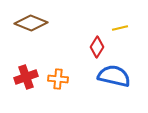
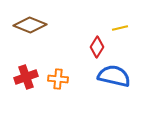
brown diamond: moved 1 px left, 2 px down
